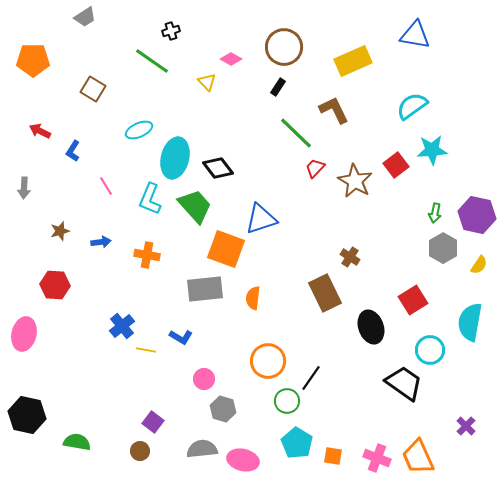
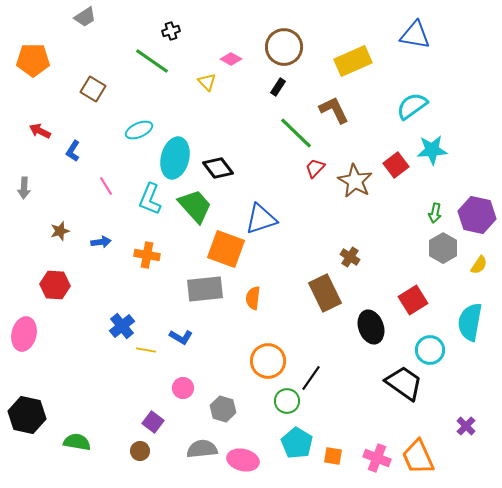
pink circle at (204, 379): moved 21 px left, 9 px down
